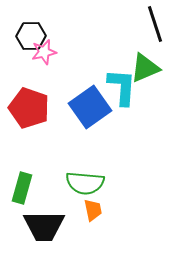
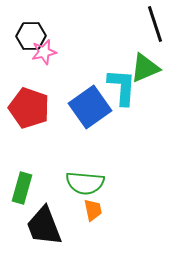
black trapezoid: rotated 69 degrees clockwise
